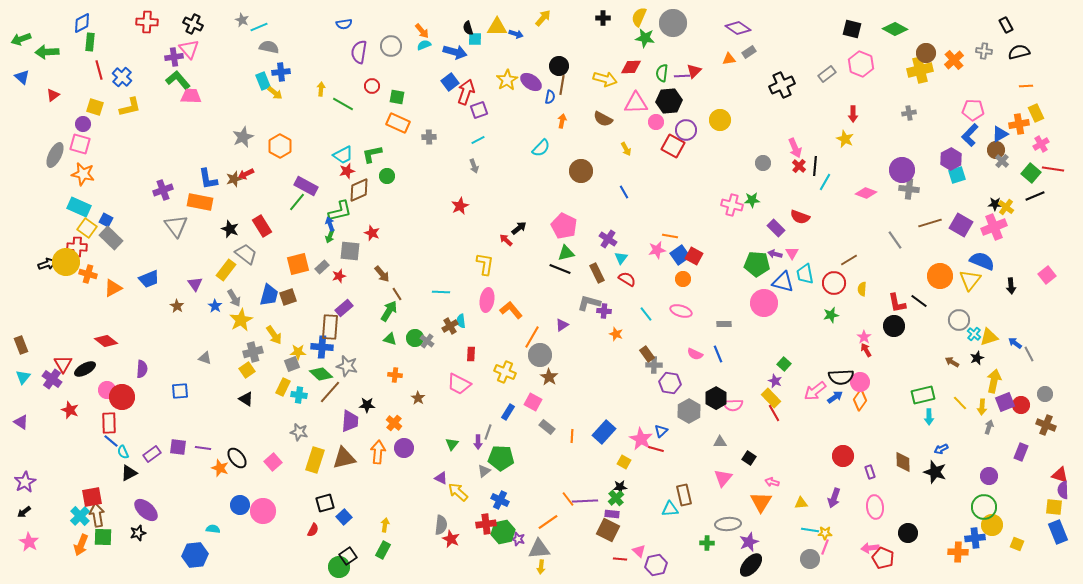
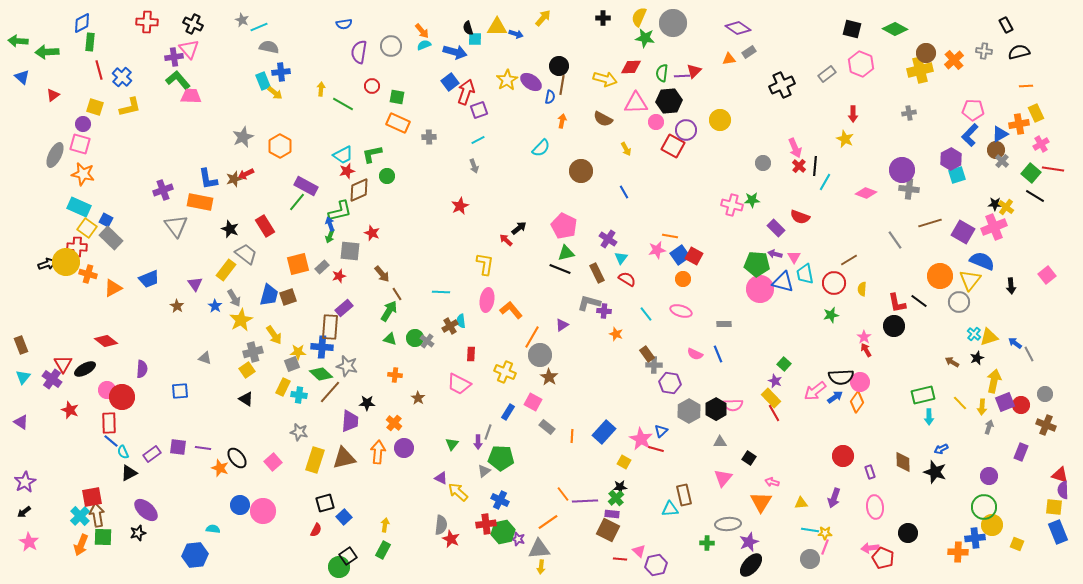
green arrow at (21, 39): moved 3 px left, 2 px down; rotated 24 degrees clockwise
black line at (1035, 196): rotated 54 degrees clockwise
purple square at (961, 225): moved 2 px right, 7 px down
red rectangle at (262, 226): moved 3 px right
pink triangle at (792, 253): moved 2 px right, 4 px down
pink circle at (764, 303): moved 4 px left, 14 px up
gray circle at (959, 320): moved 18 px up
black hexagon at (716, 398): moved 11 px down
orange diamond at (860, 400): moved 3 px left, 2 px down
black star at (367, 405): moved 2 px up
orange line at (568, 499): moved 5 px left, 5 px up
red semicircle at (313, 530): moved 3 px right
